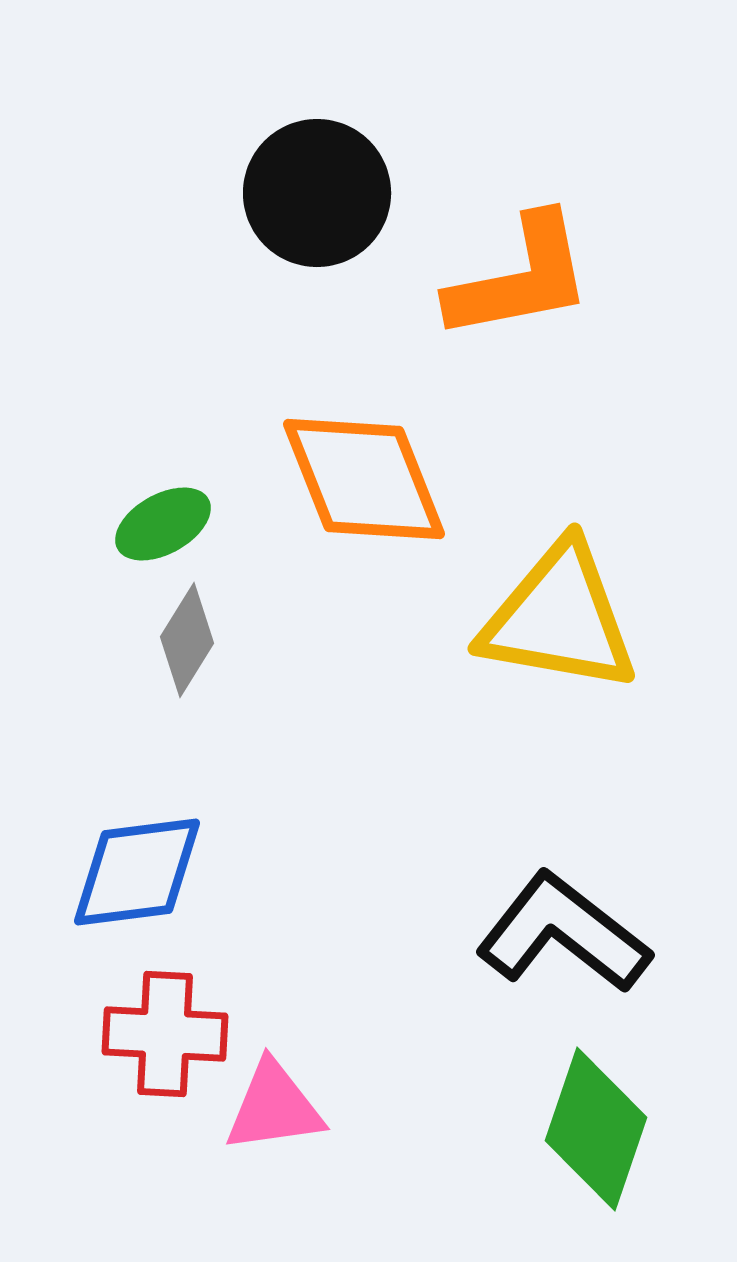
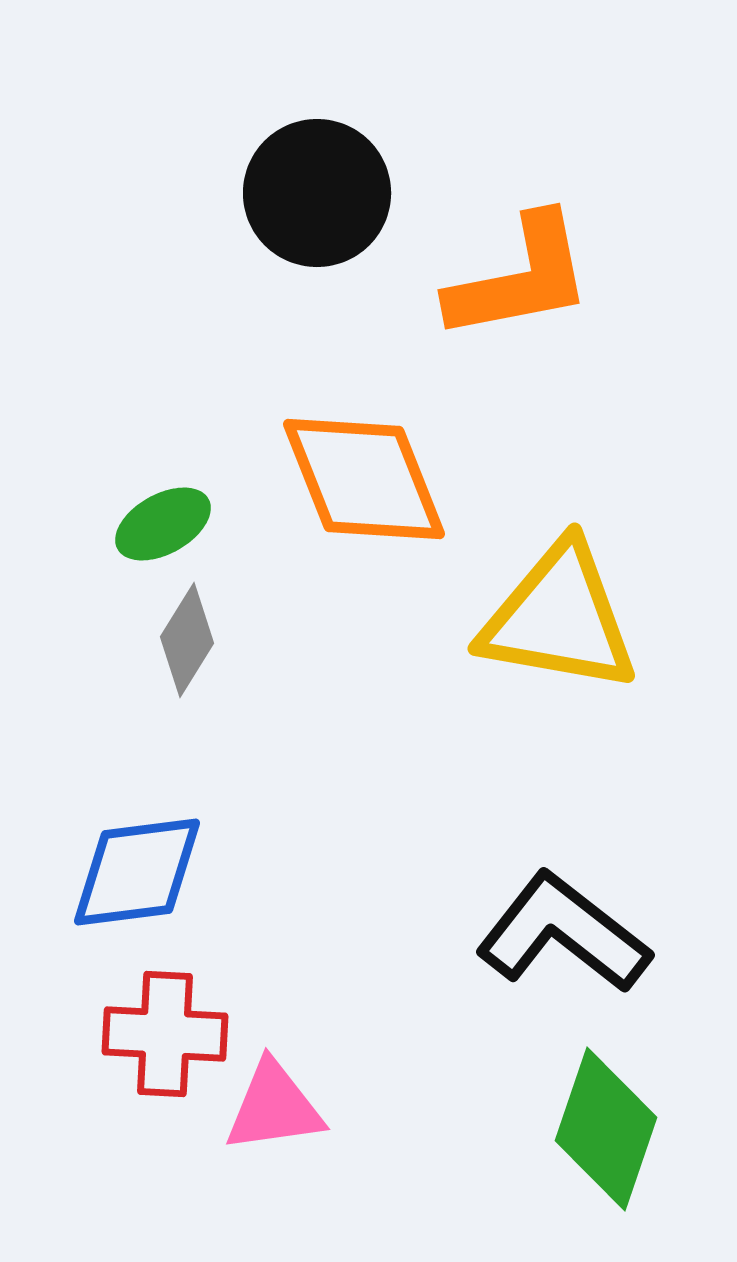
green diamond: moved 10 px right
